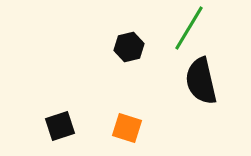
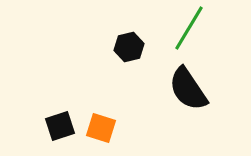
black semicircle: moved 13 px left, 8 px down; rotated 21 degrees counterclockwise
orange square: moved 26 px left
